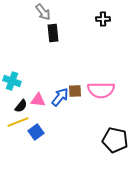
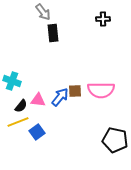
blue square: moved 1 px right
